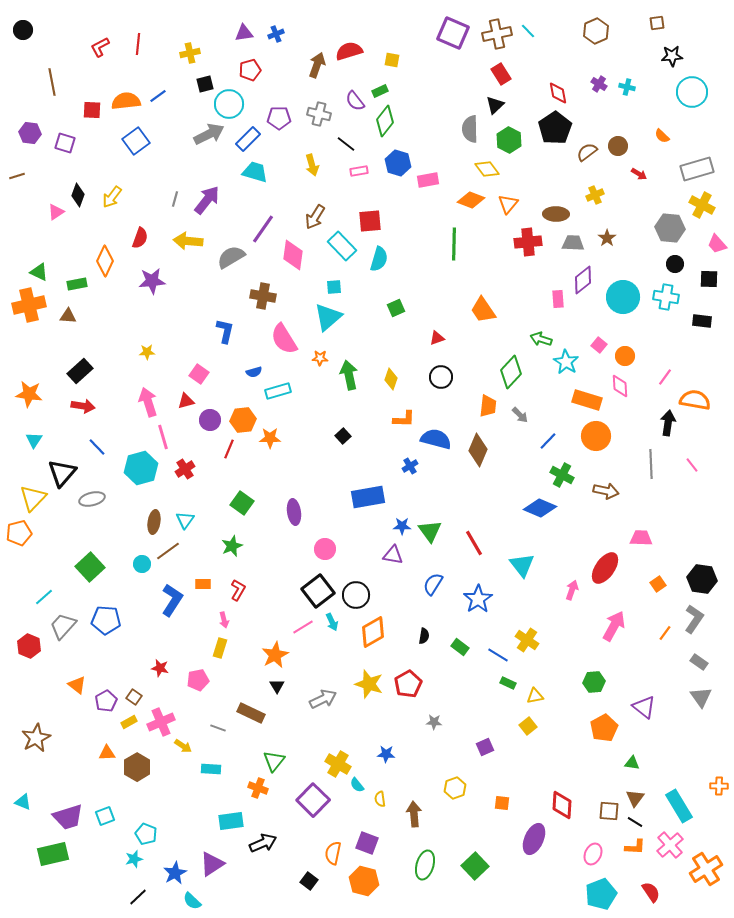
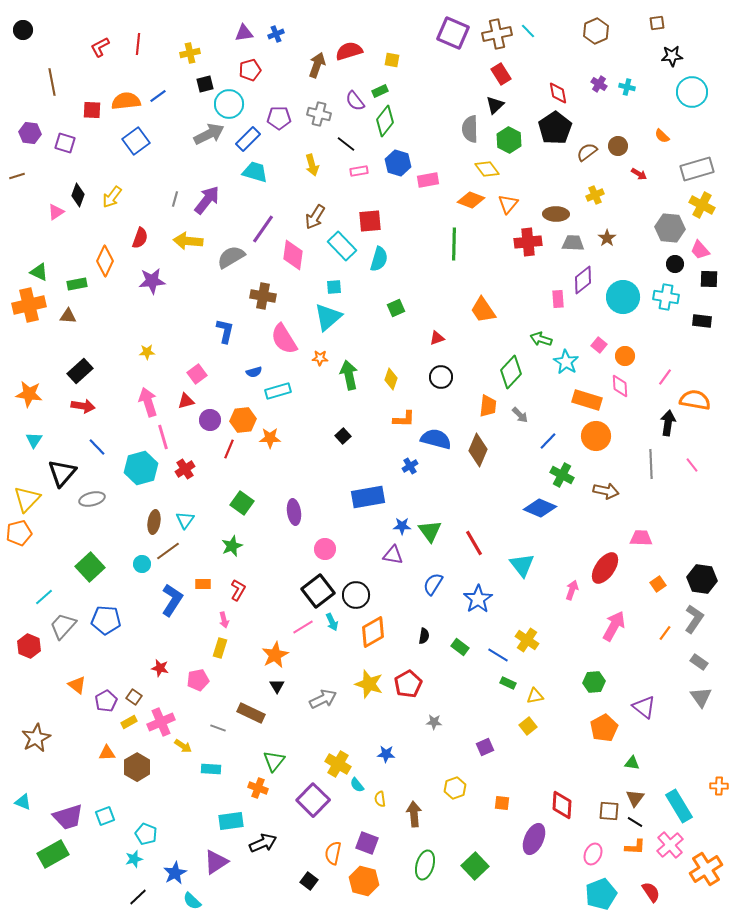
pink trapezoid at (717, 244): moved 17 px left, 6 px down
pink square at (199, 374): moved 2 px left; rotated 18 degrees clockwise
yellow triangle at (33, 498): moved 6 px left, 1 px down
green rectangle at (53, 854): rotated 16 degrees counterclockwise
purple triangle at (212, 864): moved 4 px right, 2 px up
